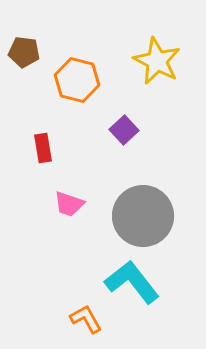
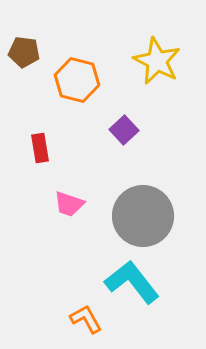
red rectangle: moved 3 px left
